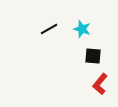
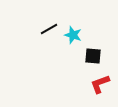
cyan star: moved 9 px left, 6 px down
red L-shape: rotated 30 degrees clockwise
